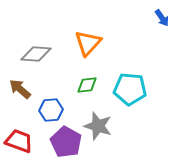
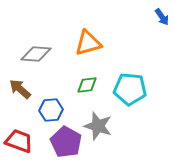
blue arrow: moved 1 px up
orange triangle: rotated 32 degrees clockwise
